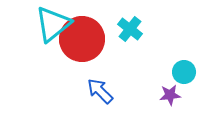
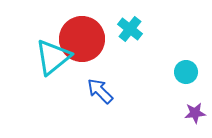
cyan triangle: moved 33 px down
cyan circle: moved 2 px right
purple star: moved 25 px right, 18 px down
